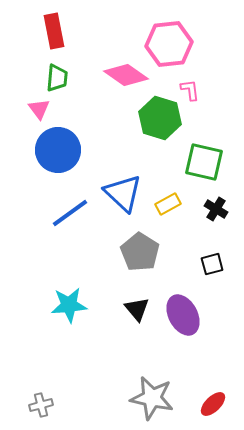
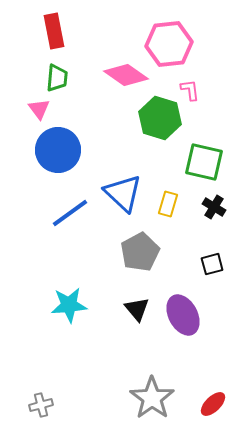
yellow rectangle: rotated 45 degrees counterclockwise
black cross: moved 2 px left, 2 px up
gray pentagon: rotated 12 degrees clockwise
gray star: rotated 24 degrees clockwise
